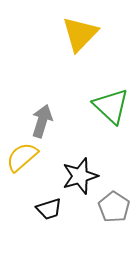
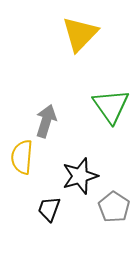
green triangle: rotated 12 degrees clockwise
gray arrow: moved 4 px right
yellow semicircle: rotated 44 degrees counterclockwise
black trapezoid: rotated 128 degrees clockwise
